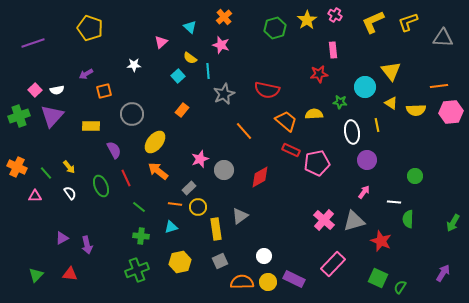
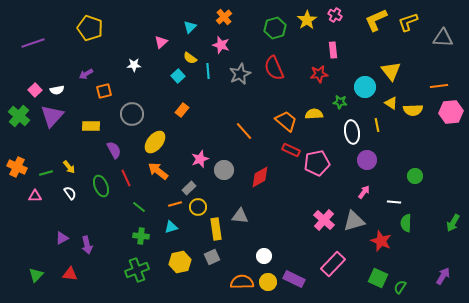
yellow L-shape at (373, 22): moved 3 px right, 2 px up
cyan triangle at (190, 27): rotated 32 degrees clockwise
red semicircle at (267, 90): moved 7 px right, 22 px up; rotated 55 degrees clockwise
gray star at (224, 94): moved 16 px right, 20 px up
yellow semicircle at (416, 110): moved 3 px left
green cross at (19, 116): rotated 30 degrees counterclockwise
green line at (46, 173): rotated 64 degrees counterclockwise
orange line at (175, 204): rotated 24 degrees counterclockwise
gray triangle at (240, 216): rotated 42 degrees clockwise
green semicircle at (408, 219): moved 2 px left, 4 px down
gray square at (220, 261): moved 8 px left, 4 px up
purple arrow at (443, 273): moved 3 px down
